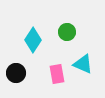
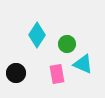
green circle: moved 12 px down
cyan diamond: moved 4 px right, 5 px up
